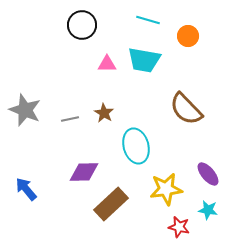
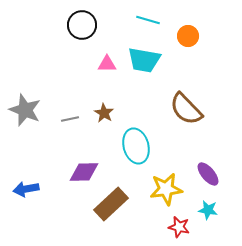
blue arrow: rotated 60 degrees counterclockwise
